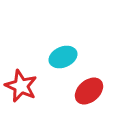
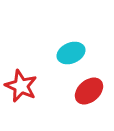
cyan ellipse: moved 8 px right, 4 px up
